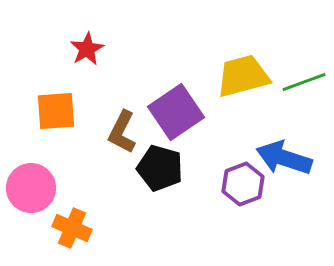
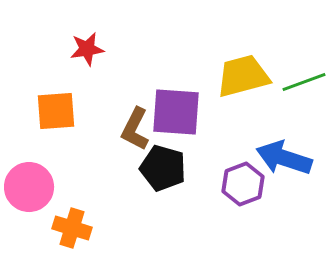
red star: rotated 20 degrees clockwise
purple square: rotated 38 degrees clockwise
brown L-shape: moved 13 px right, 3 px up
black pentagon: moved 3 px right
pink circle: moved 2 px left, 1 px up
orange cross: rotated 6 degrees counterclockwise
